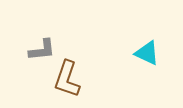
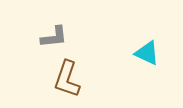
gray L-shape: moved 12 px right, 13 px up
